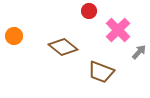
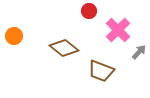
brown diamond: moved 1 px right, 1 px down
brown trapezoid: moved 1 px up
